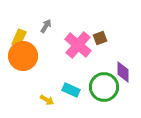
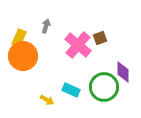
gray arrow: rotated 16 degrees counterclockwise
